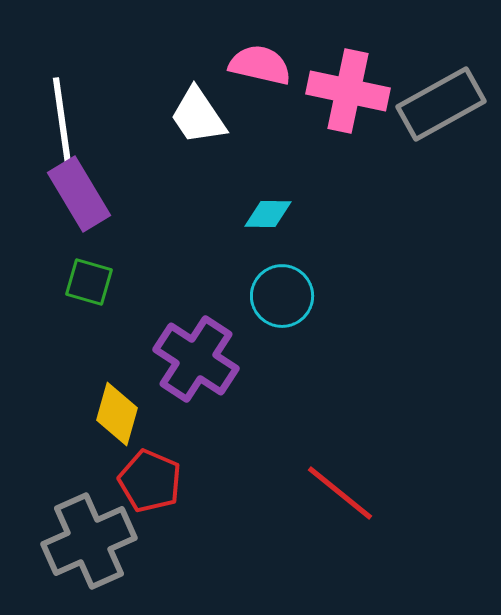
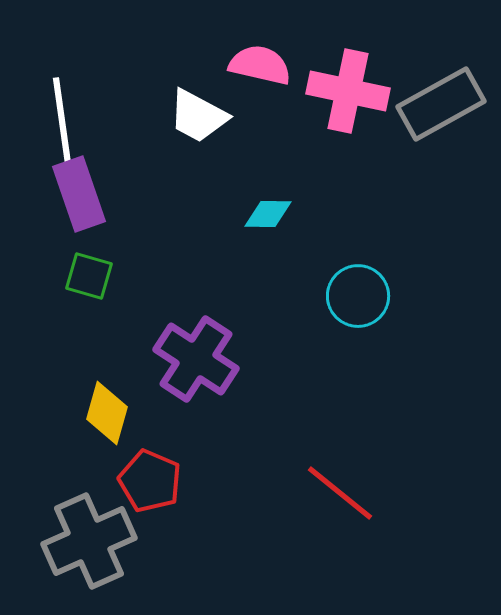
white trapezoid: rotated 28 degrees counterclockwise
purple rectangle: rotated 12 degrees clockwise
green square: moved 6 px up
cyan circle: moved 76 px right
yellow diamond: moved 10 px left, 1 px up
